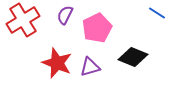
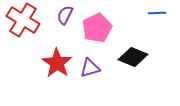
blue line: rotated 36 degrees counterclockwise
red cross: rotated 28 degrees counterclockwise
red star: rotated 12 degrees clockwise
purple triangle: moved 1 px down
